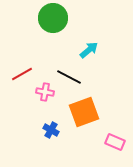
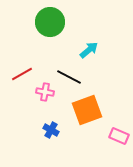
green circle: moved 3 px left, 4 px down
orange square: moved 3 px right, 2 px up
pink rectangle: moved 4 px right, 6 px up
